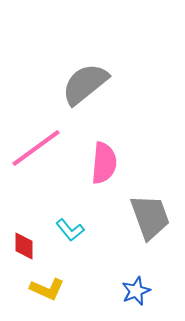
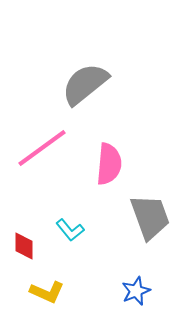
pink line: moved 6 px right
pink semicircle: moved 5 px right, 1 px down
yellow L-shape: moved 3 px down
